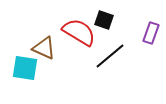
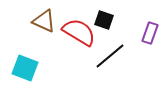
purple rectangle: moved 1 px left
brown triangle: moved 27 px up
cyan square: rotated 12 degrees clockwise
